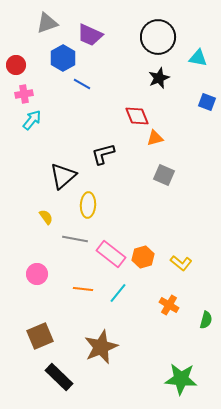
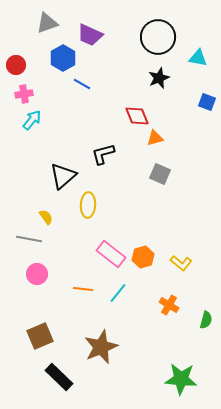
gray square: moved 4 px left, 1 px up
gray line: moved 46 px left
